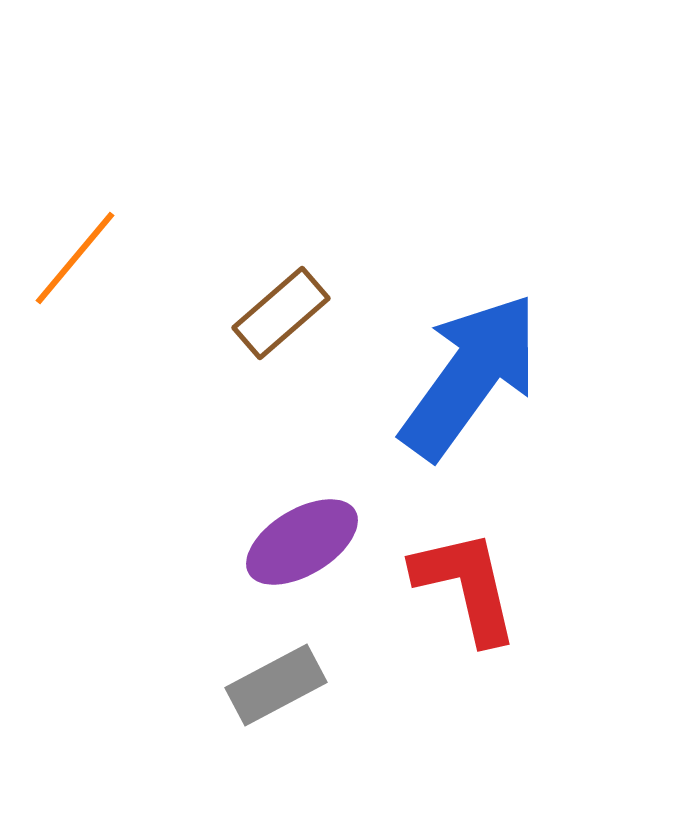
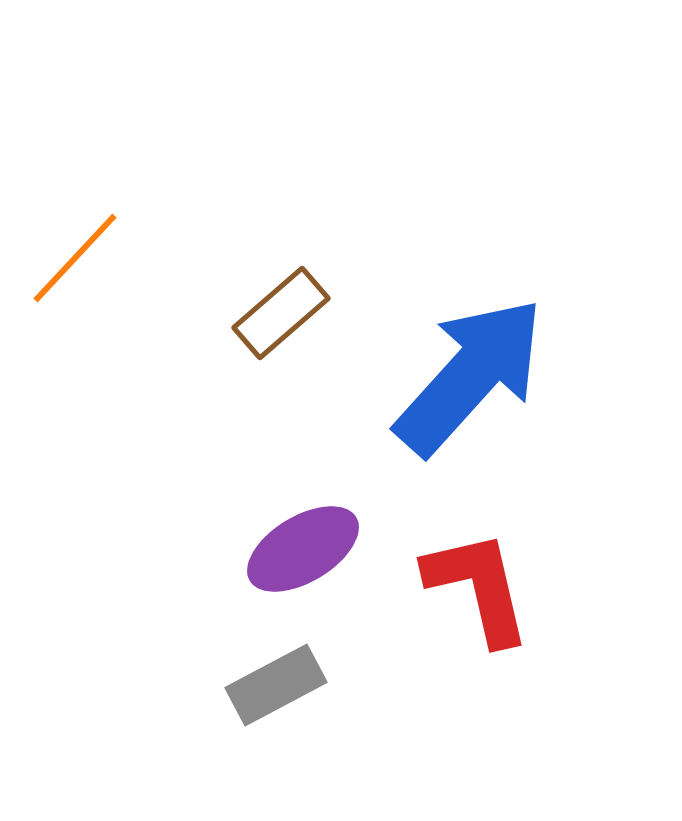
orange line: rotated 3 degrees clockwise
blue arrow: rotated 6 degrees clockwise
purple ellipse: moved 1 px right, 7 px down
red L-shape: moved 12 px right, 1 px down
